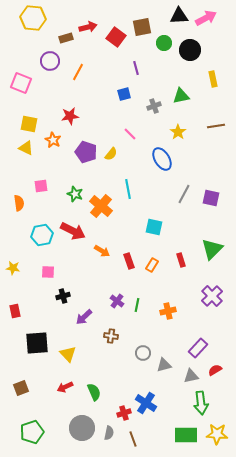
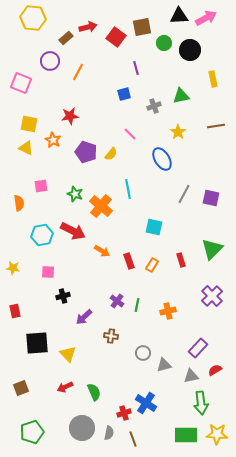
brown rectangle at (66, 38): rotated 24 degrees counterclockwise
